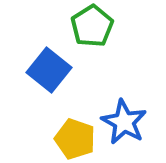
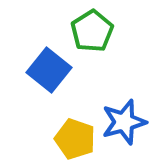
green pentagon: moved 5 px down
blue star: rotated 27 degrees clockwise
